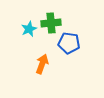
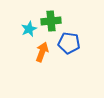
green cross: moved 2 px up
orange arrow: moved 12 px up
